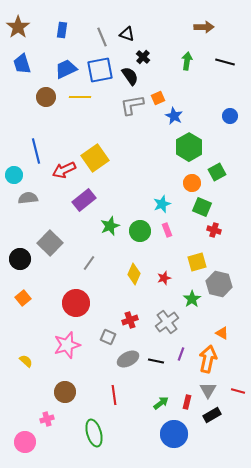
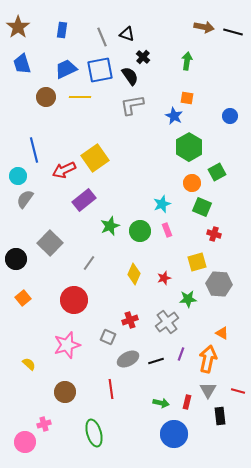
brown arrow at (204, 27): rotated 12 degrees clockwise
black line at (225, 62): moved 8 px right, 30 px up
orange square at (158, 98): moved 29 px right; rotated 32 degrees clockwise
blue line at (36, 151): moved 2 px left, 1 px up
cyan circle at (14, 175): moved 4 px right, 1 px down
gray semicircle at (28, 198): moved 3 px left, 1 px down; rotated 48 degrees counterclockwise
red cross at (214, 230): moved 4 px down
black circle at (20, 259): moved 4 px left
gray hexagon at (219, 284): rotated 10 degrees counterclockwise
green star at (192, 299): moved 4 px left; rotated 30 degrees clockwise
red circle at (76, 303): moved 2 px left, 3 px up
yellow semicircle at (26, 361): moved 3 px right, 3 px down
black line at (156, 361): rotated 28 degrees counterclockwise
red line at (114, 395): moved 3 px left, 6 px up
green arrow at (161, 403): rotated 49 degrees clockwise
black rectangle at (212, 415): moved 8 px right, 1 px down; rotated 66 degrees counterclockwise
pink cross at (47, 419): moved 3 px left, 5 px down
